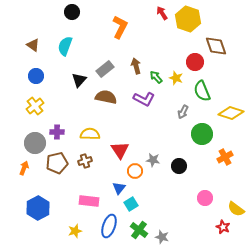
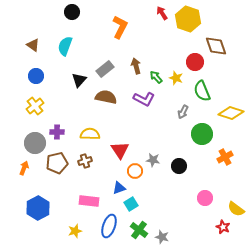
blue triangle at (119, 188): rotated 32 degrees clockwise
